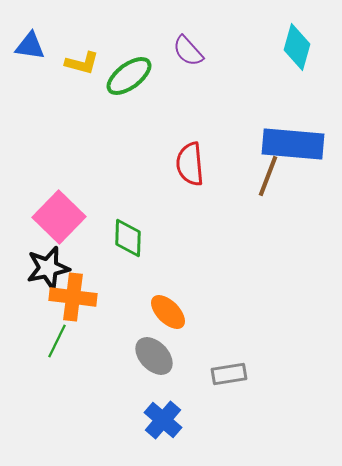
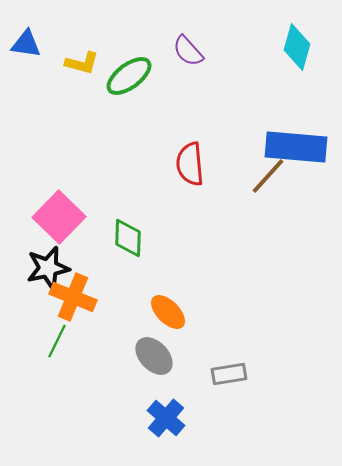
blue triangle: moved 4 px left, 2 px up
blue rectangle: moved 3 px right, 3 px down
brown line: rotated 21 degrees clockwise
orange cross: rotated 15 degrees clockwise
blue cross: moved 3 px right, 2 px up
